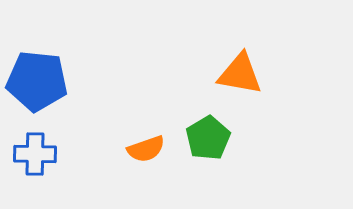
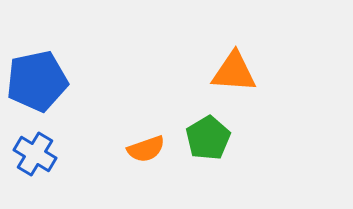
orange triangle: moved 6 px left, 2 px up; rotated 6 degrees counterclockwise
blue pentagon: rotated 18 degrees counterclockwise
blue cross: rotated 30 degrees clockwise
